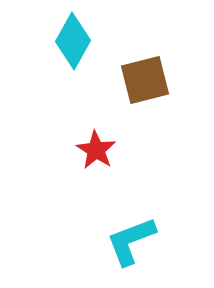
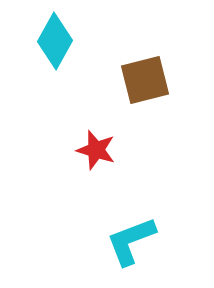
cyan diamond: moved 18 px left
red star: rotated 15 degrees counterclockwise
